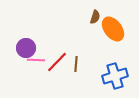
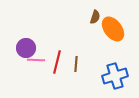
red line: rotated 30 degrees counterclockwise
